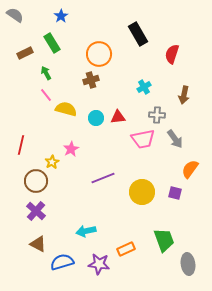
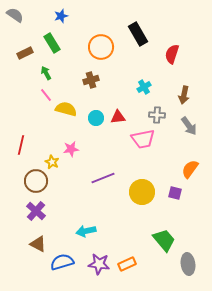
blue star: rotated 16 degrees clockwise
orange circle: moved 2 px right, 7 px up
gray arrow: moved 14 px right, 13 px up
pink star: rotated 21 degrees clockwise
yellow star: rotated 16 degrees counterclockwise
green trapezoid: rotated 20 degrees counterclockwise
orange rectangle: moved 1 px right, 15 px down
